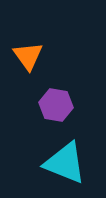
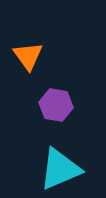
cyan triangle: moved 5 px left, 6 px down; rotated 45 degrees counterclockwise
